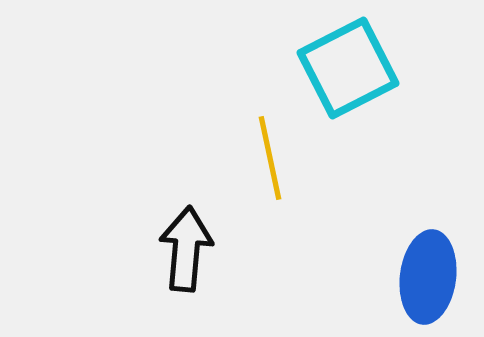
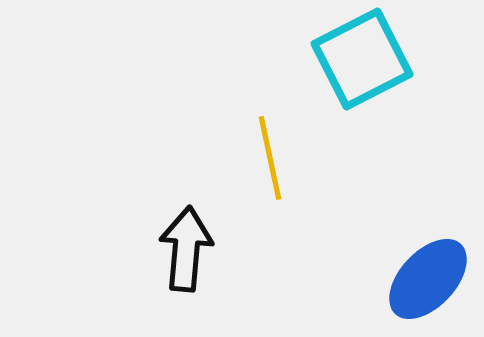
cyan square: moved 14 px right, 9 px up
blue ellipse: moved 2 px down; rotated 36 degrees clockwise
